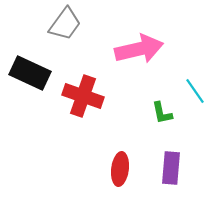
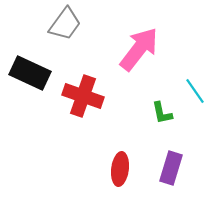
pink arrow: rotated 39 degrees counterclockwise
purple rectangle: rotated 12 degrees clockwise
